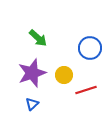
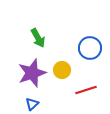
green arrow: rotated 18 degrees clockwise
yellow circle: moved 2 px left, 5 px up
